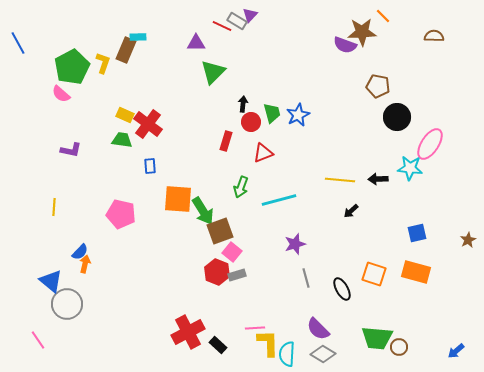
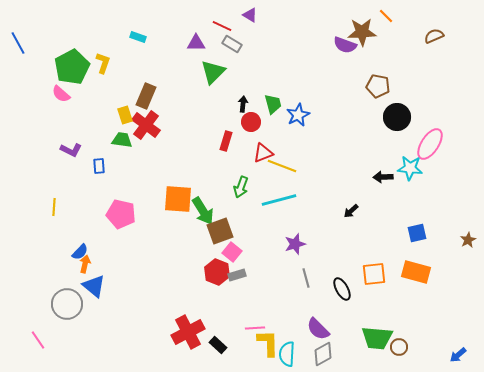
purple triangle at (250, 15): rotated 42 degrees counterclockwise
orange line at (383, 16): moved 3 px right
gray rectangle at (237, 21): moved 5 px left, 23 px down
brown semicircle at (434, 36): rotated 24 degrees counterclockwise
cyan rectangle at (138, 37): rotated 21 degrees clockwise
brown rectangle at (126, 50): moved 20 px right, 46 px down
green trapezoid at (272, 113): moved 1 px right, 9 px up
yellow rectangle at (125, 115): rotated 48 degrees clockwise
red cross at (148, 124): moved 2 px left, 1 px down
purple L-shape at (71, 150): rotated 15 degrees clockwise
blue rectangle at (150, 166): moved 51 px left
black arrow at (378, 179): moved 5 px right, 2 px up
yellow line at (340, 180): moved 58 px left, 14 px up; rotated 16 degrees clockwise
orange square at (374, 274): rotated 25 degrees counterclockwise
blue triangle at (51, 281): moved 43 px right, 5 px down
blue arrow at (456, 351): moved 2 px right, 4 px down
gray diamond at (323, 354): rotated 60 degrees counterclockwise
